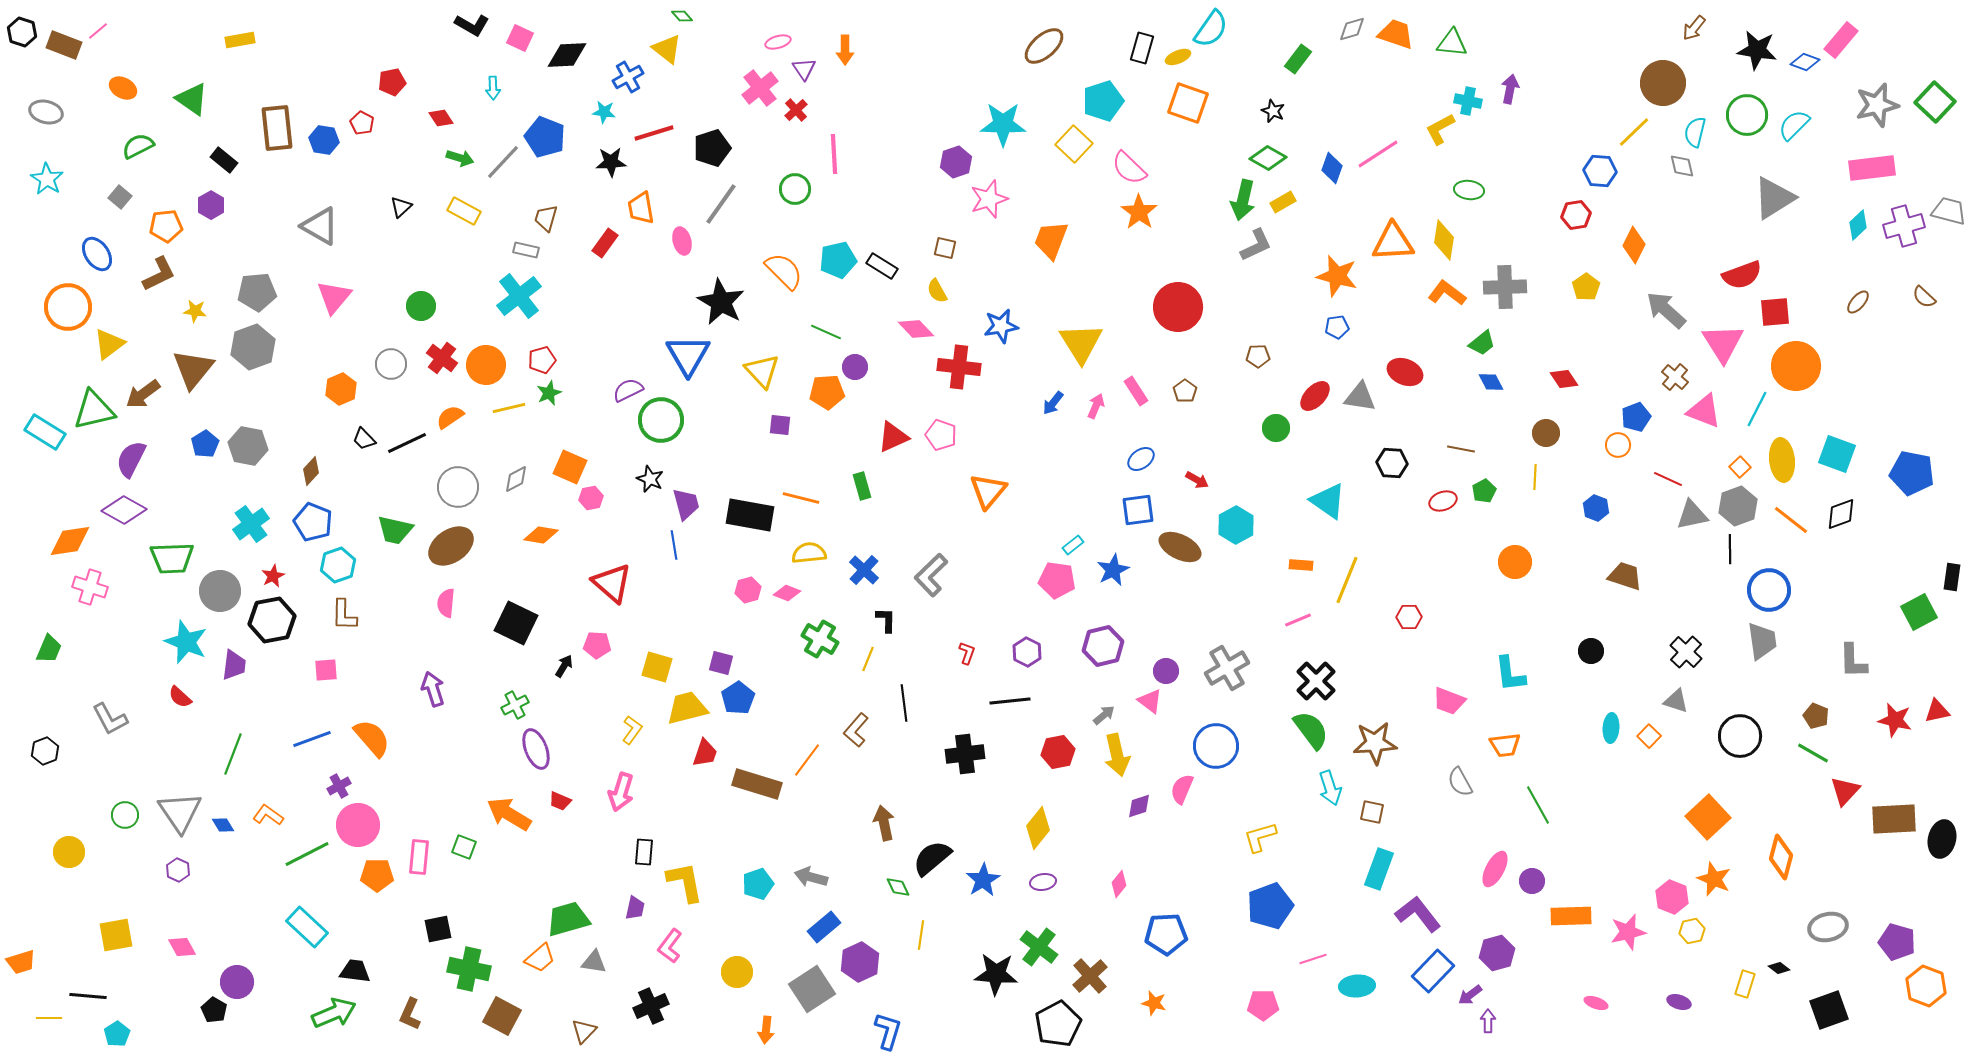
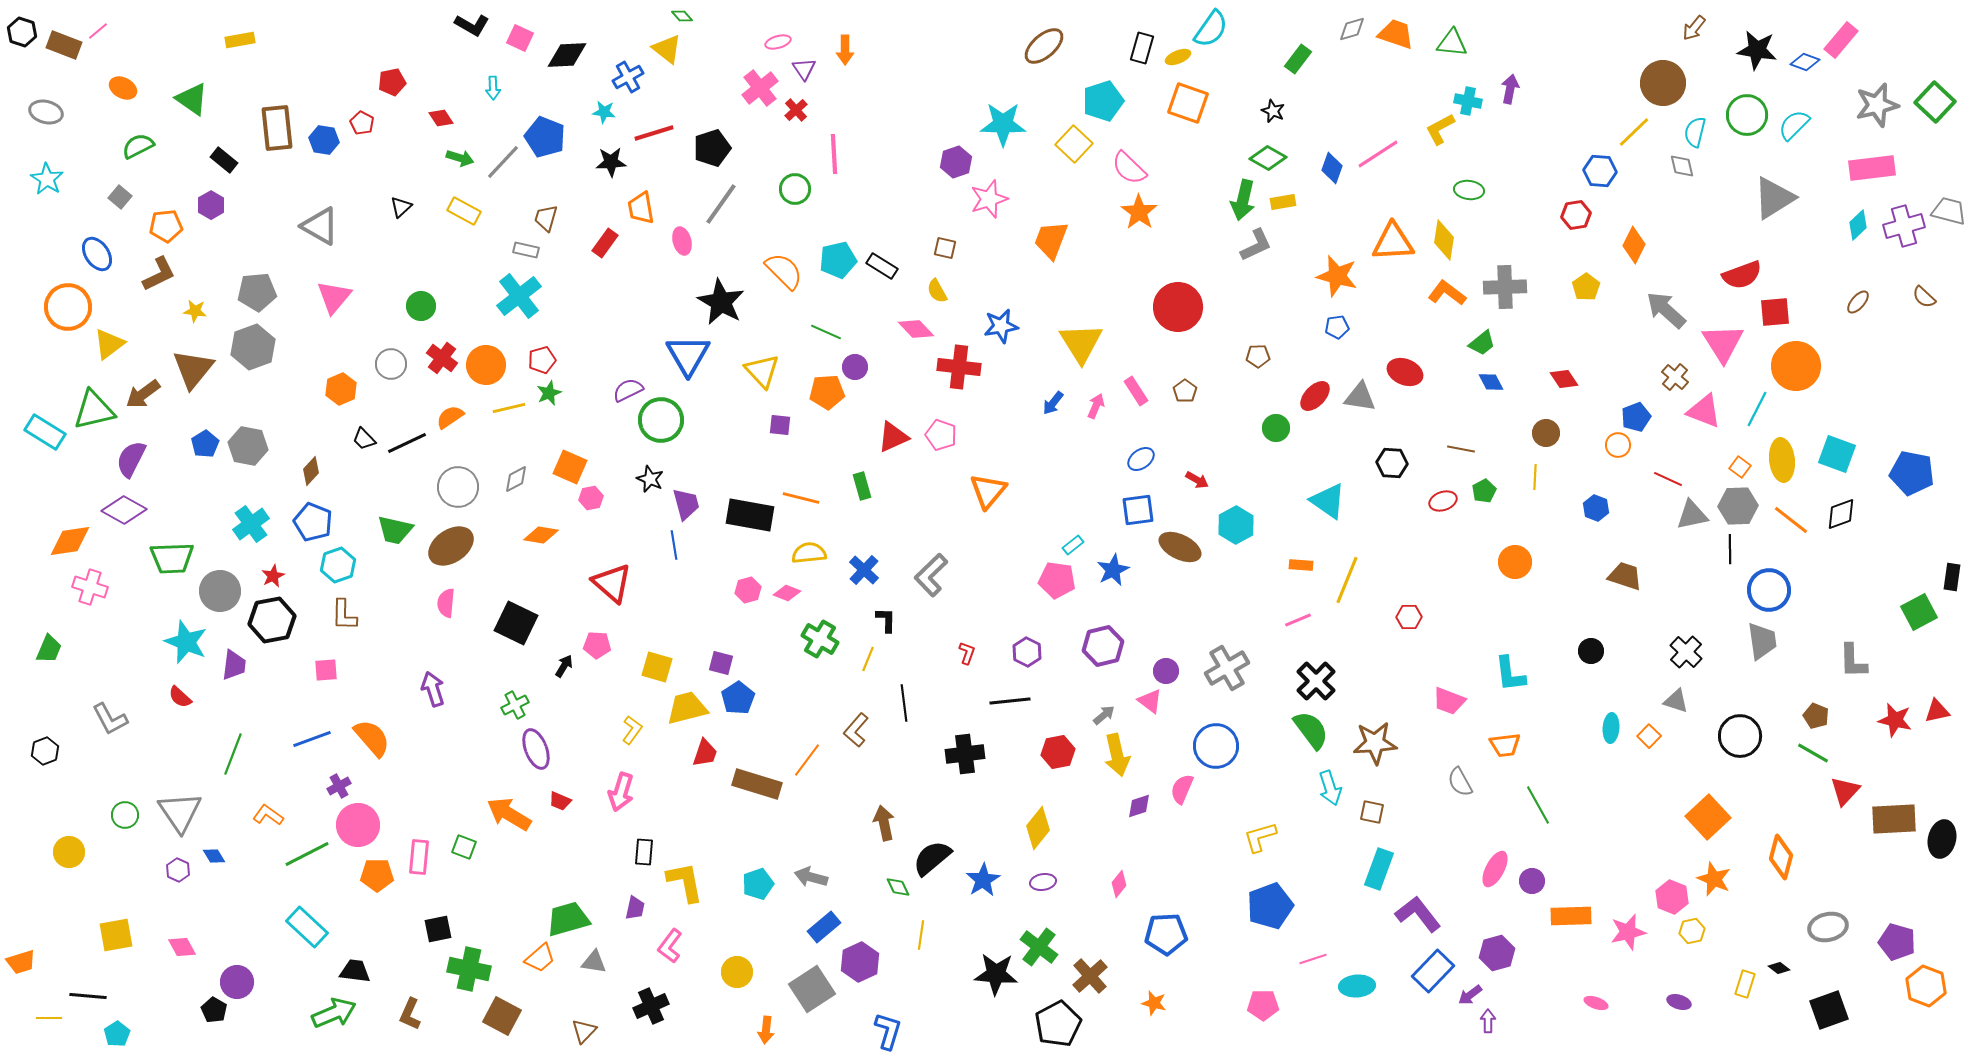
yellow rectangle at (1283, 202): rotated 20 degrees clockwise
orange square at (1740, 467): rotated 10 degrees counterclockwise
gray hexagon at (1738, 506): rotated 18 degrees clockwise
blue diamond at (223, 825): moved 9 px left, 31 px down
